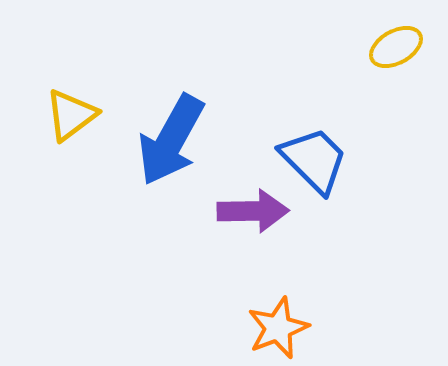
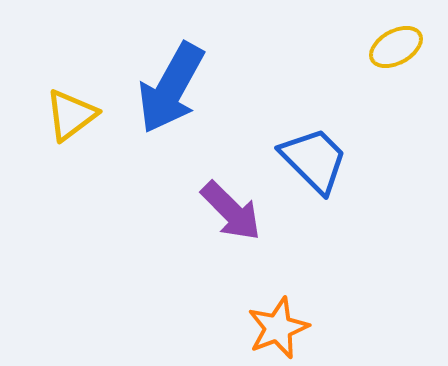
blue arrow: moved 52 px up
purple arrow: moved 22 px left; rotated 46 degrees clockwise
